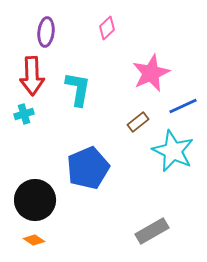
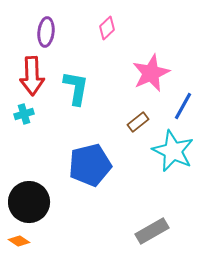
cyan L-shape: moved 2 px left, 1 px up
blue line: rotated 36 degrees counterclockwise
blue pentagon: moved 2 px right, 3 px up; rotated 9 degrees clockwise
black circle: moved 6 px left, 2 px down
orange diamond: moved 15 px left, 1 px down
